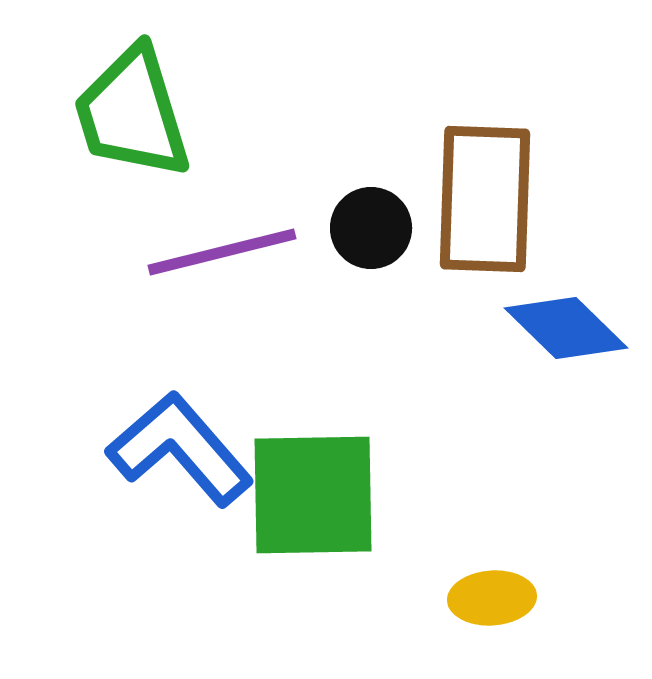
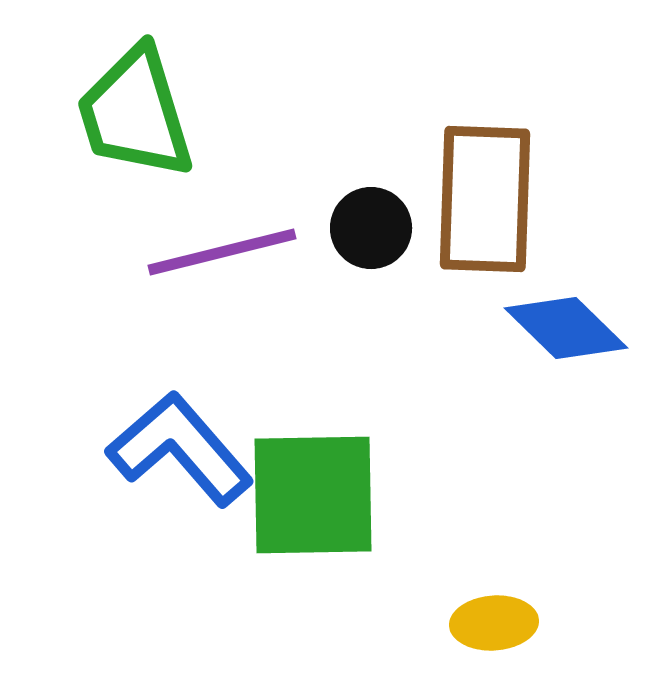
green trapezoid: moved 3 px right
yellow ellipse: moved 2 px right, 25 px down
